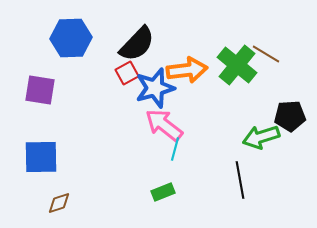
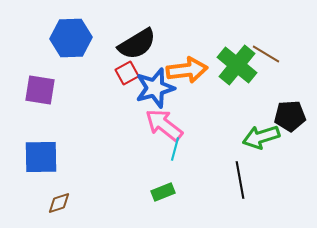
black semicircle: rotated 15 degrees clockwise
